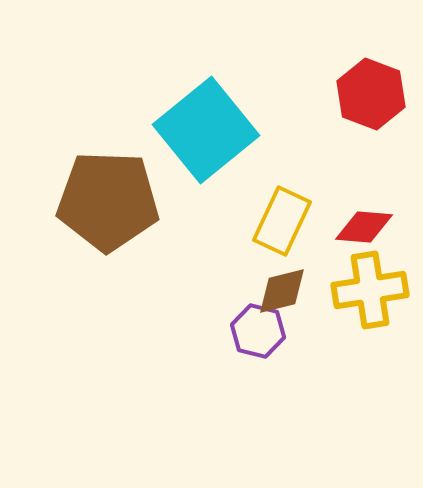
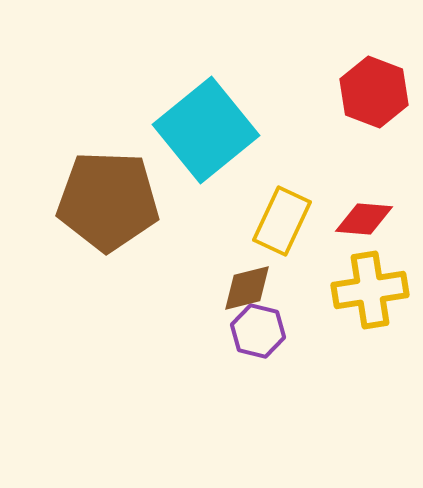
red hexagon: moved 3 px right, 2 px up
red diamond: moved 8 px up
brown diamond: moved 35 px left, 3 px up
